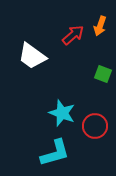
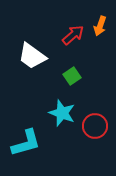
green square: moved 31 px left, 2 px down; rotated 36 degrees clockwise
cyan L-shape: moved 29 px left, 10 px up
